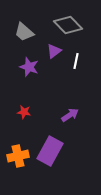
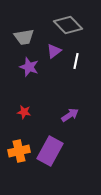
gray trapezoid: moved 5 px down; rotated 50 degrees counterclockwise
orange cross: moved 1 px right, 5 px up
